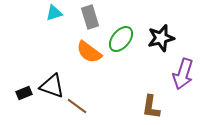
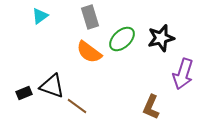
cyan triangle: moved 14 px left, 3 px down; rotated 18 degrees counterclockwise
green ellipse: moved 1 px right; rotated 8 degrees clockwise
brown L-shape: rotated 15 degrees clockwise
